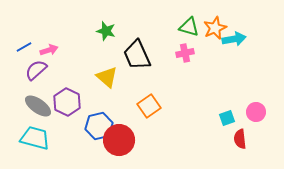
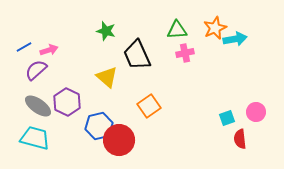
green triangle: moved 12 px left, 3 px down; rotated 20 degrees counterclockwise
cyan arrow: moved 1 px right
